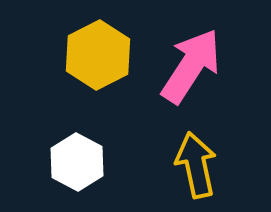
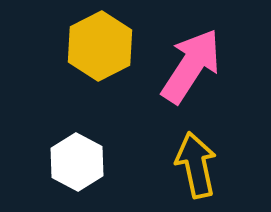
yellow hexagon: moved 2 px right, 9 px up
